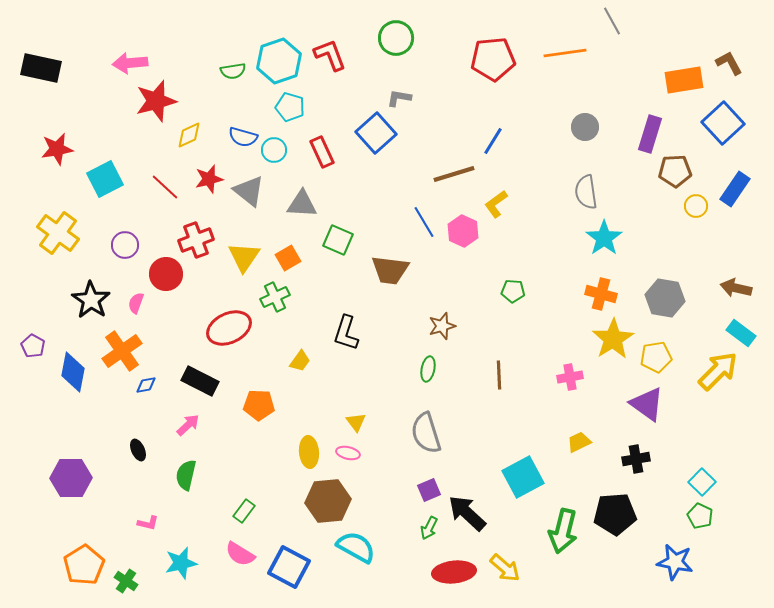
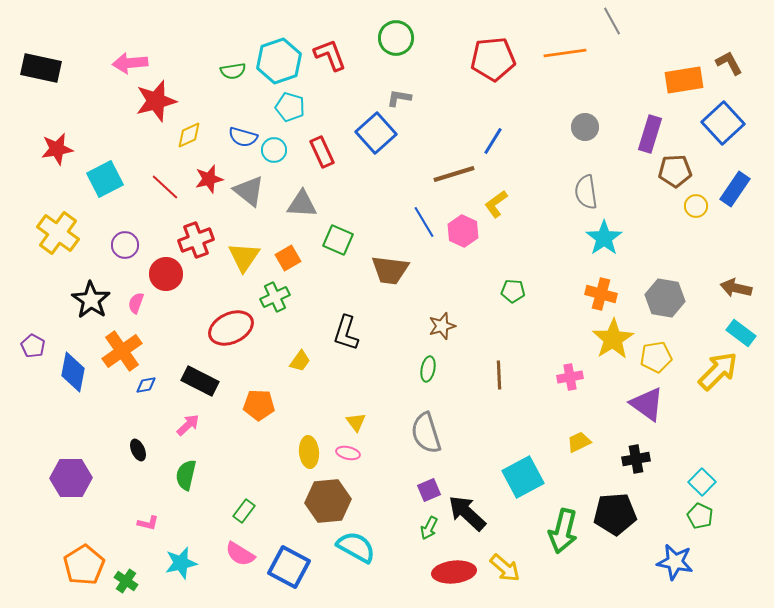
red ellipse at (229, 328): moved 2 px right
